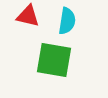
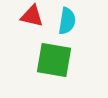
red triangle: moved 4 px right
